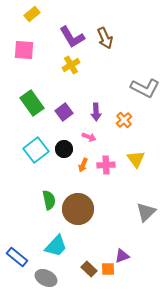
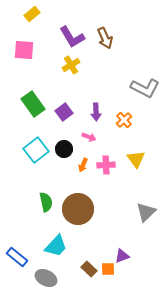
green rectangle: moved 1 px right, 1 px down
green semicircle: moved 3 px left, 2 px down
